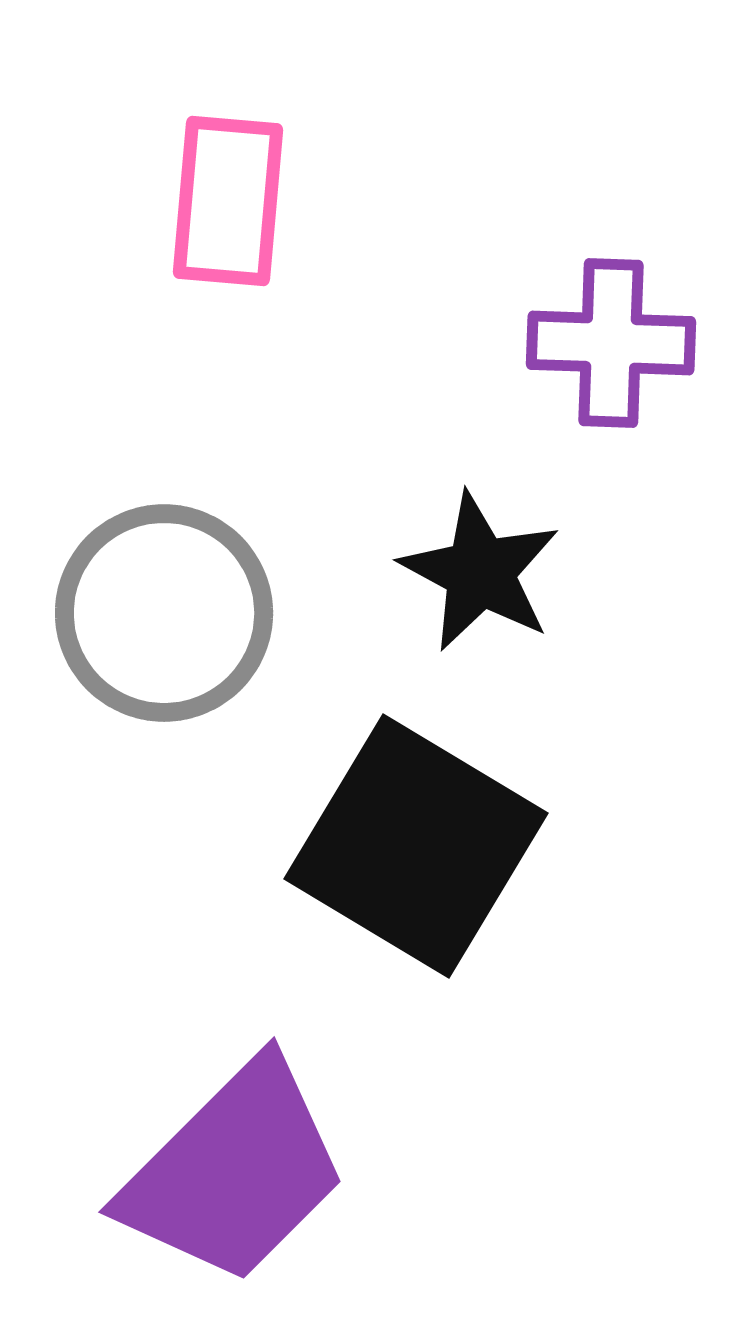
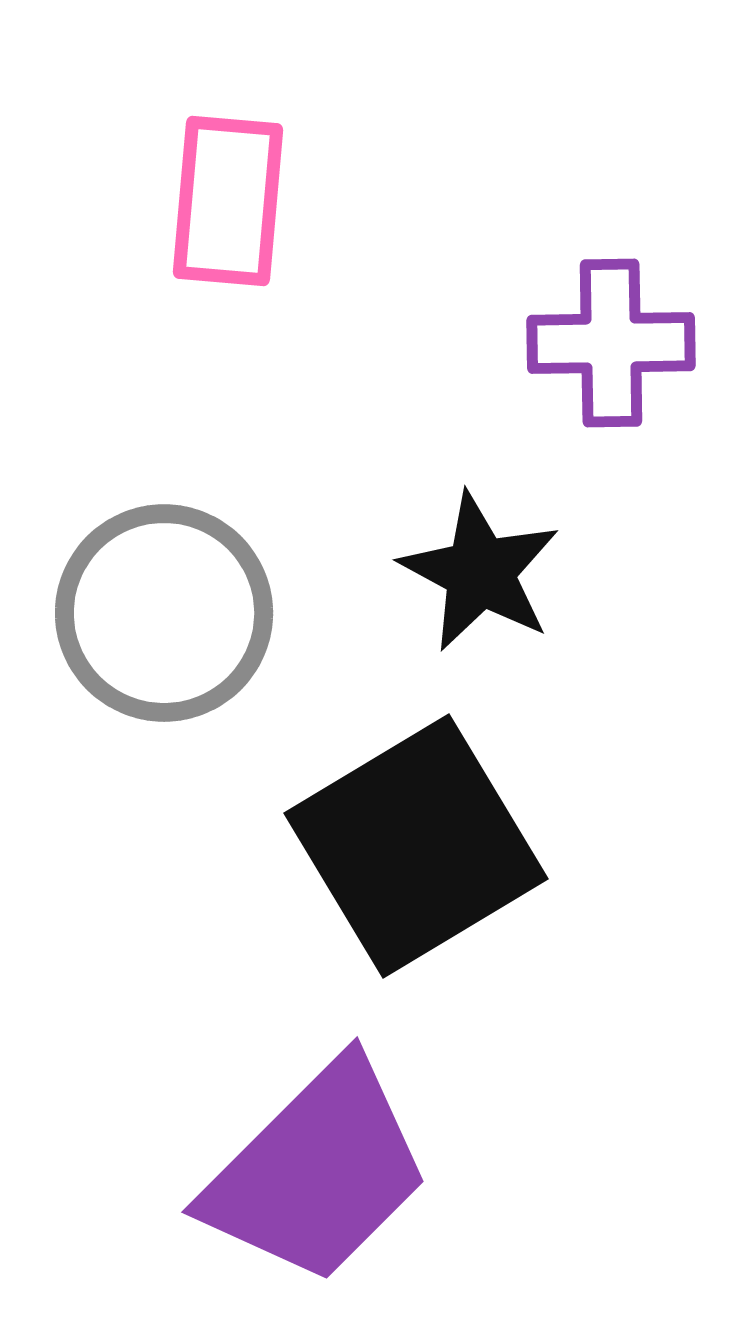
purple cross: rotated 3 degrees counterclockwise
black square: rotated 28 degrees clockwise
purple trapezoid: moved 83 px right
